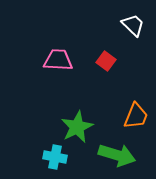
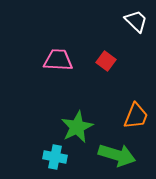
white trapezoid: moved 3 px right, 4 px up
